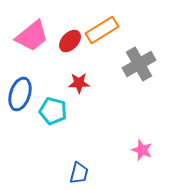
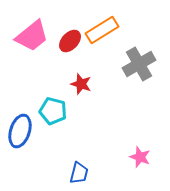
red star: moved 2 px right, 1 px down; rotated 20 degrees clockwise
blue ellipse: moved 37 px down
pink star: moved 2 px left, 7 px down
